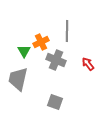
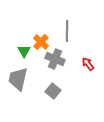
orange cross: rotated 21 degrees counterclockwise
gray cross: moved 1 px left, 1 px up
gray square: moved 2 px left, 11 px up; rotated 21 degrees clockwise
